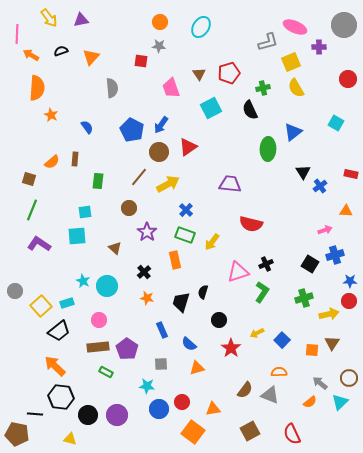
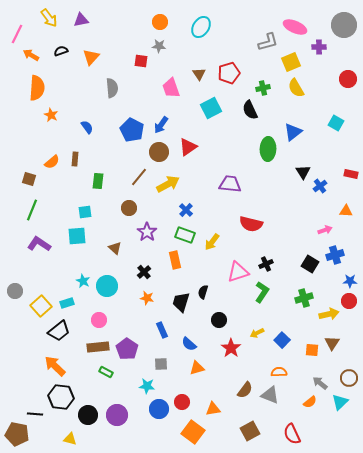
pink line at (17, 34): rotated 24 degrees clockwise
